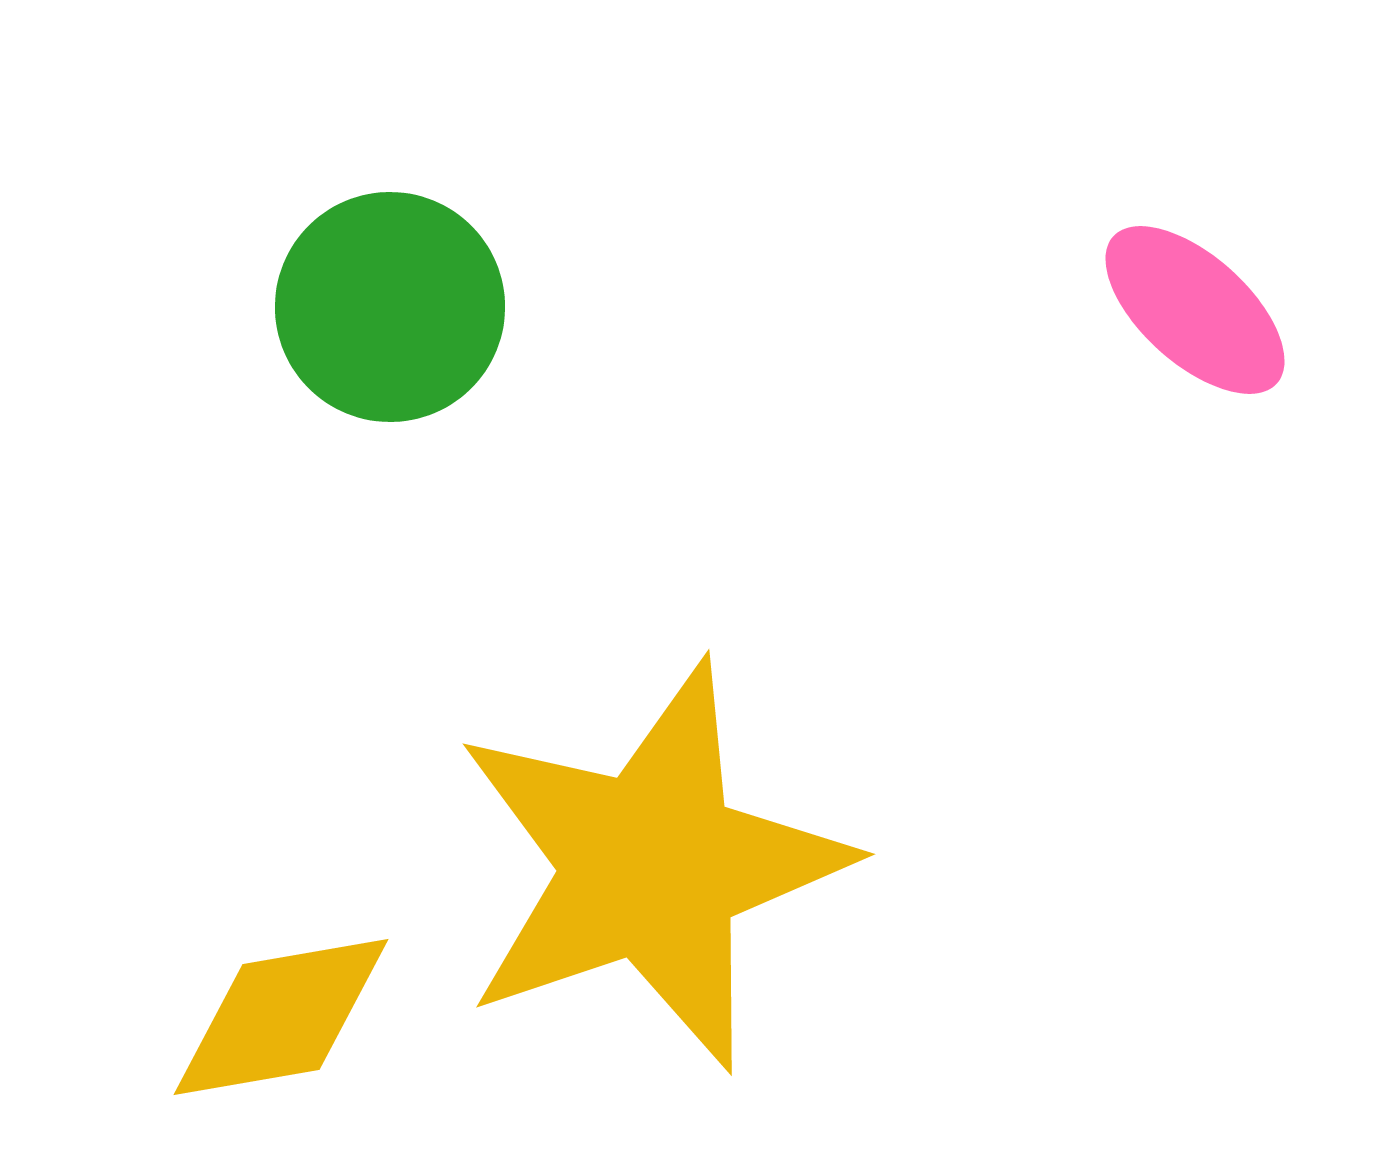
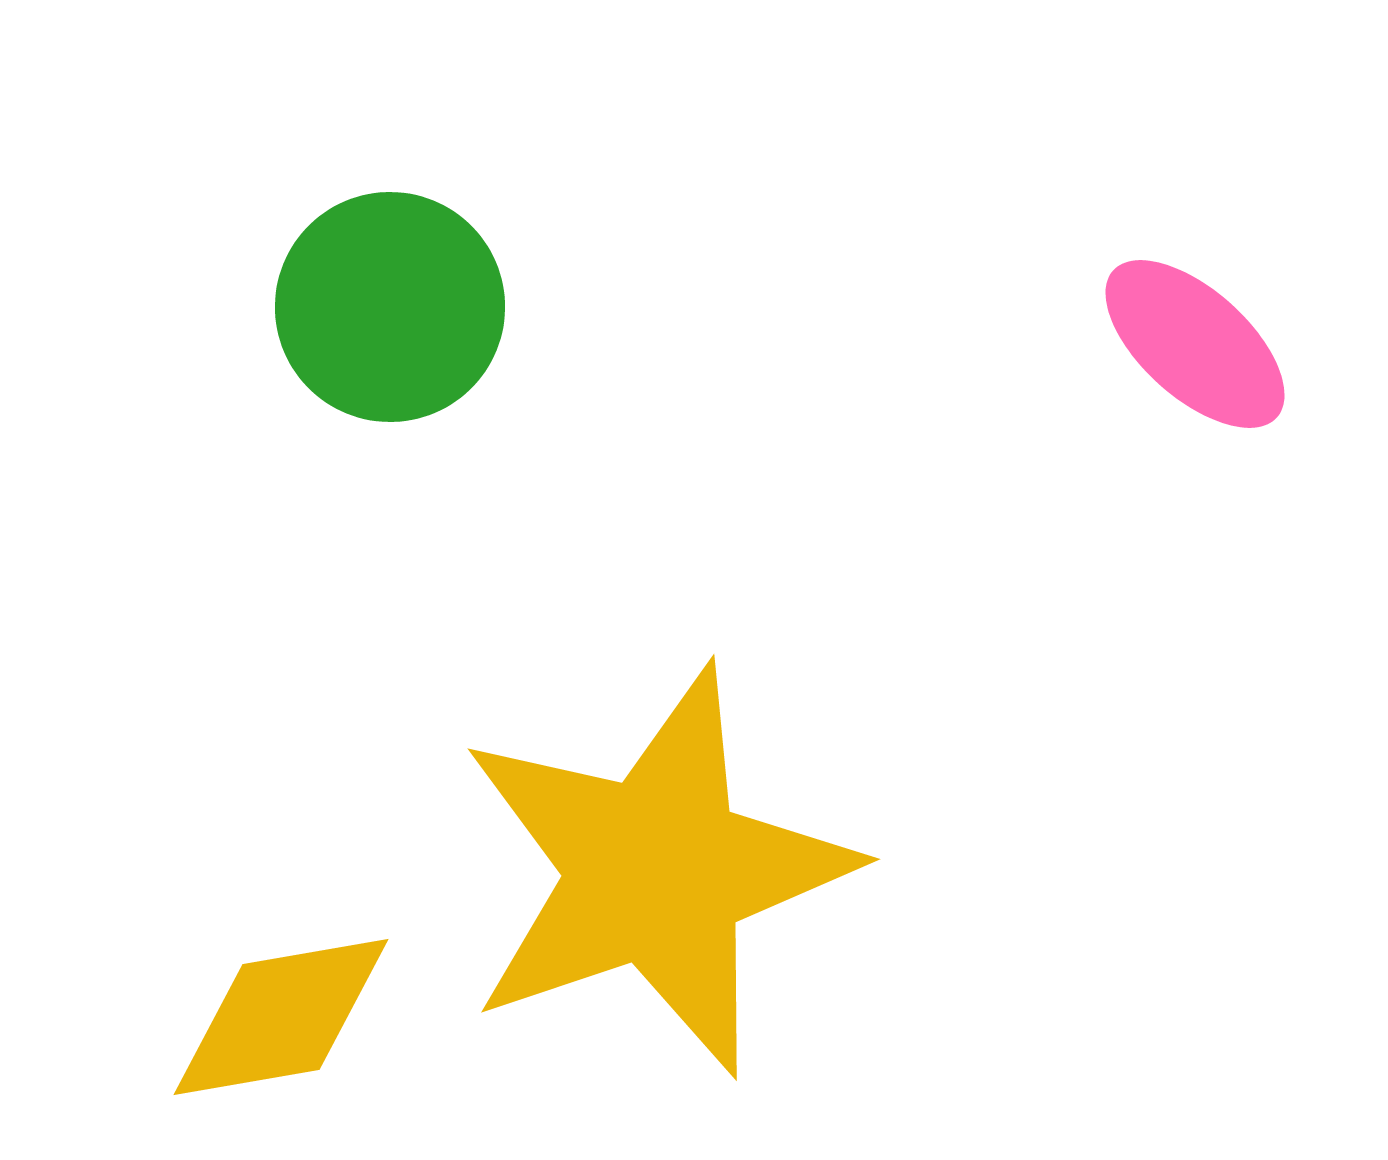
pink ellipse: moved 34 px down
yellow star: moved 5 px right, 5 px down
